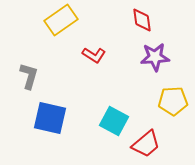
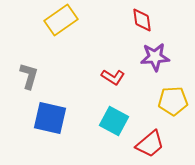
red L-shape: moved 19 px right, 22 px down
red trapezoid: moved 4 px right
